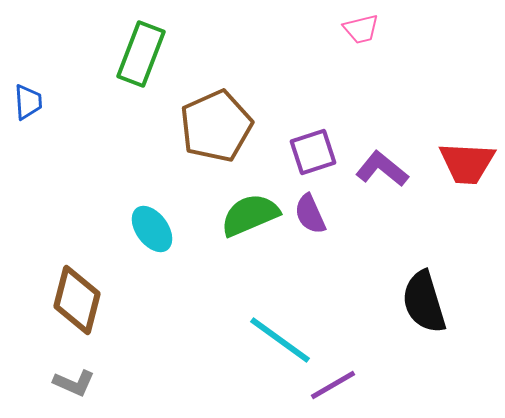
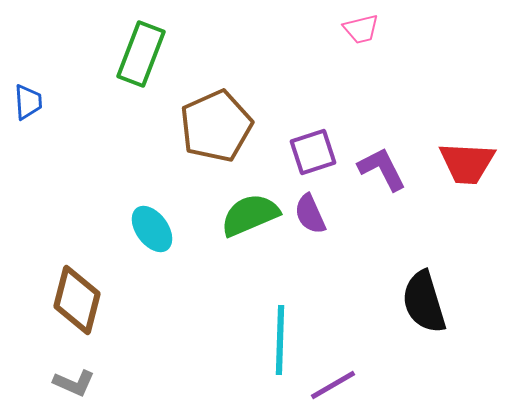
purple L-shape: rotated 24 degrees clockwise
cyan line: rotated 56 degrees clockwise
